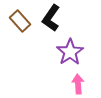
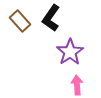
pink arrow: moved 1 px left, 1 px down
